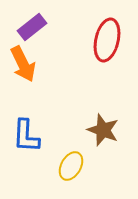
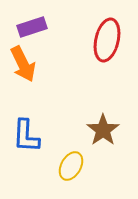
purple rectangle: rotated 20 degrees clockwise
brown star: rotated 16 degrees clockwise
